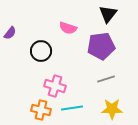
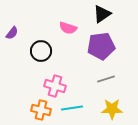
black triangle: moved 6 px left; rotated 18 degrees clockwise
purple semicircle: moved 2 px right
